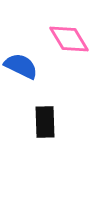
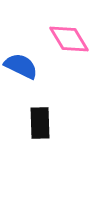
black rectangle: moved 5 px left, 1 px down
